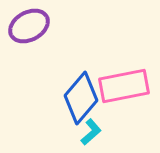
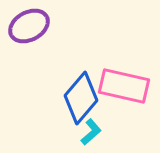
pink rectangle: rotated 24 degrees clockwise
